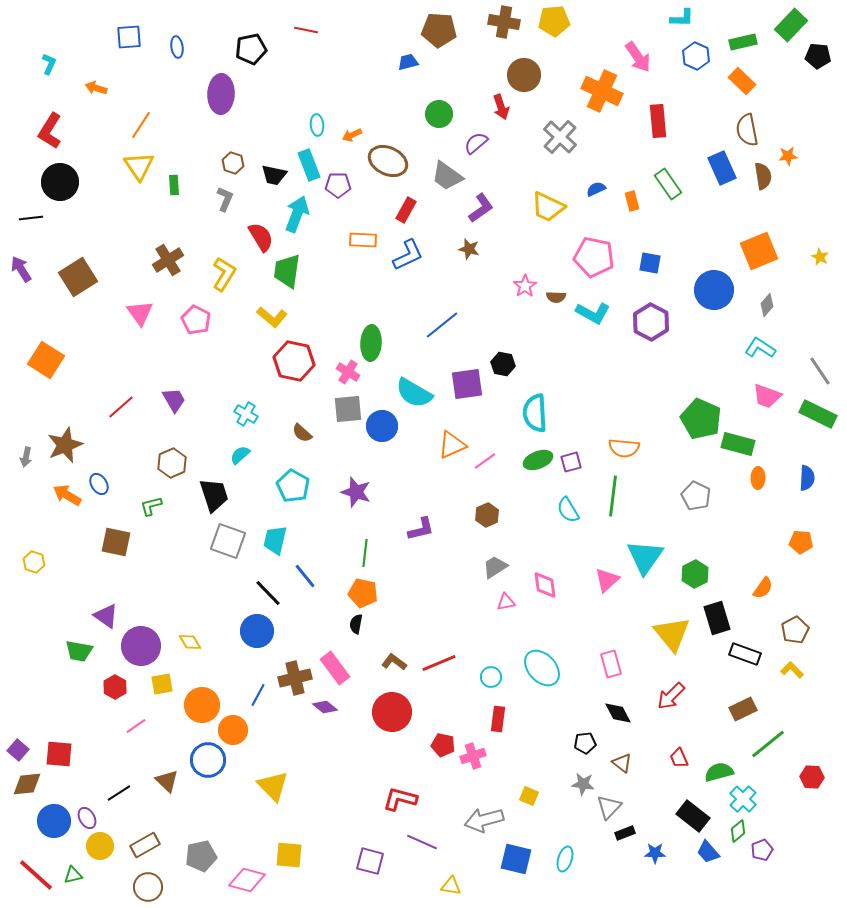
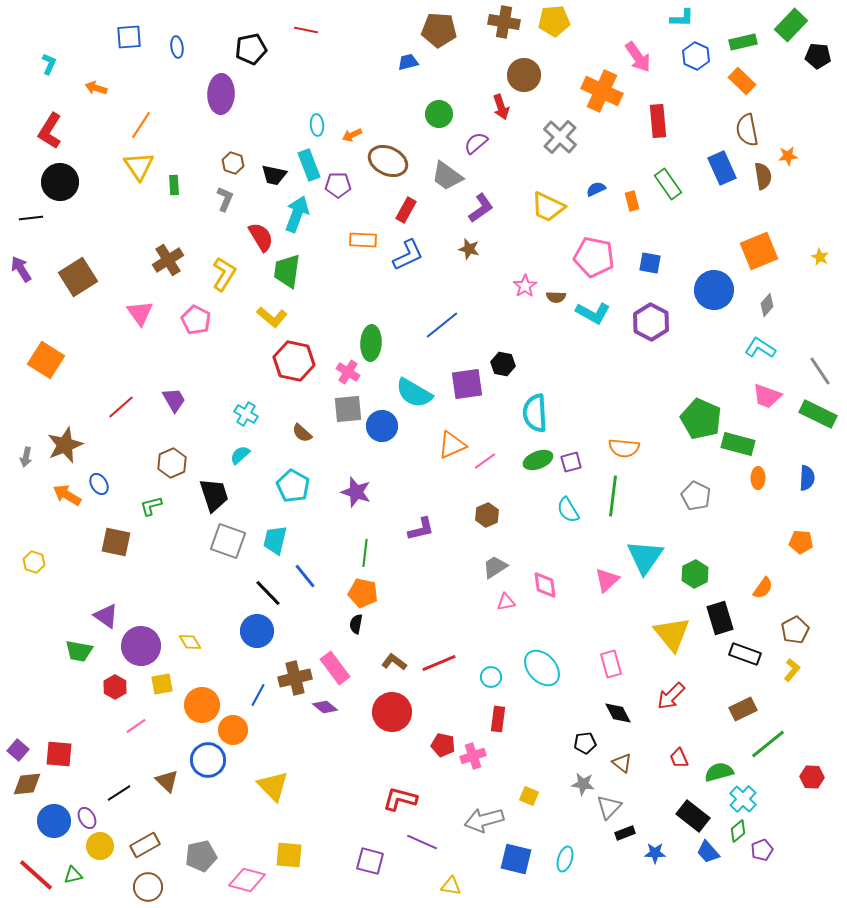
black rectangle at (717, 618): moved 3 px right
yellow L-shape at (792, 670): rotated 85 degrees clockwise
